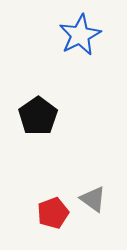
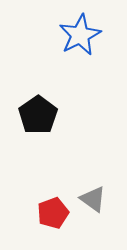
black pentagon: moved 1 px up
